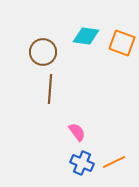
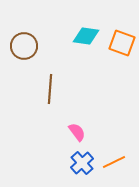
brown circle: moved 19 px left, 6 px up
blue cross: rotated 25 degrees clockwise
